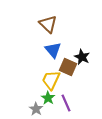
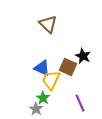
blue triangle: moved 11 px left, 18 px down; rotated 24 degrees counterclockwise
black star: moved 1 px right, 1 px up
green star: moved 5 px left
purple line: moved 14 px right
